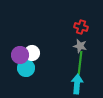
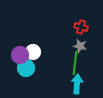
white circle: moved 1 px right, 1 px up
green line: moved 5 px left
